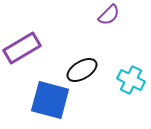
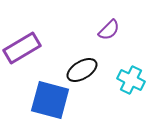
purple semicircle: moved 15 px down
